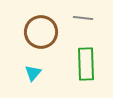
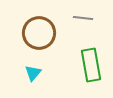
brown circle: moved 2 px left, 1 px down
green rectangle: moved 5 px right, 1 px down; rotated 8 degrees counterclockwise
